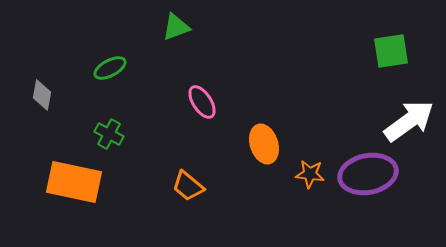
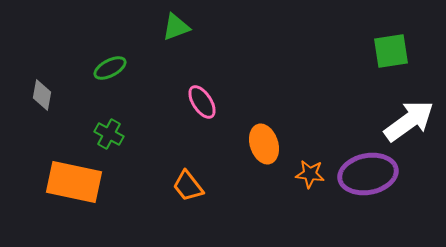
orange trapezoid: rotated 12 degrees clockwise
